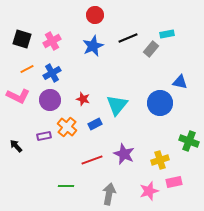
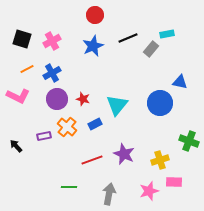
purple circle: moved 7 px right, 1 px up
pink rectangle: rotated 14 degrees clockwise
green line: moved 3 px right, 1 px down
